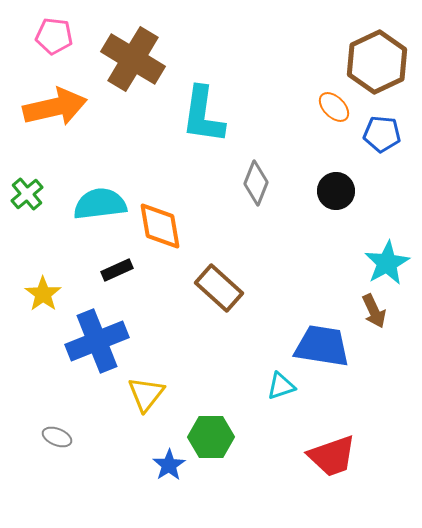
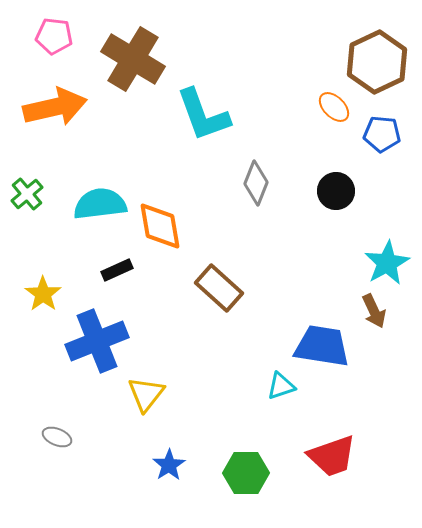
cyan L-shape: rotated 28 degrees counterclockwise
green hexagon: moved 35 px right, 36 px down
